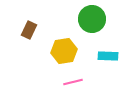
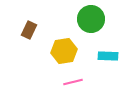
green circle: moved 1 px left
